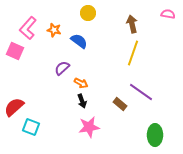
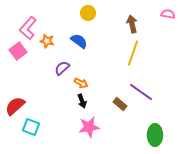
orange star: moved 7 px left, 11 px down
pink square: moved 3 px right; rotated 30 degrees clockwise
red semicircle: moved 1 px right, 1 px up
